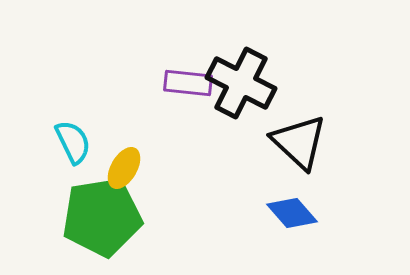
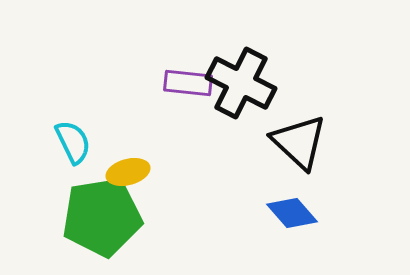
yellow ellipse: moved 4 px right, 4 px down; rotated 45 degrees clockwise
